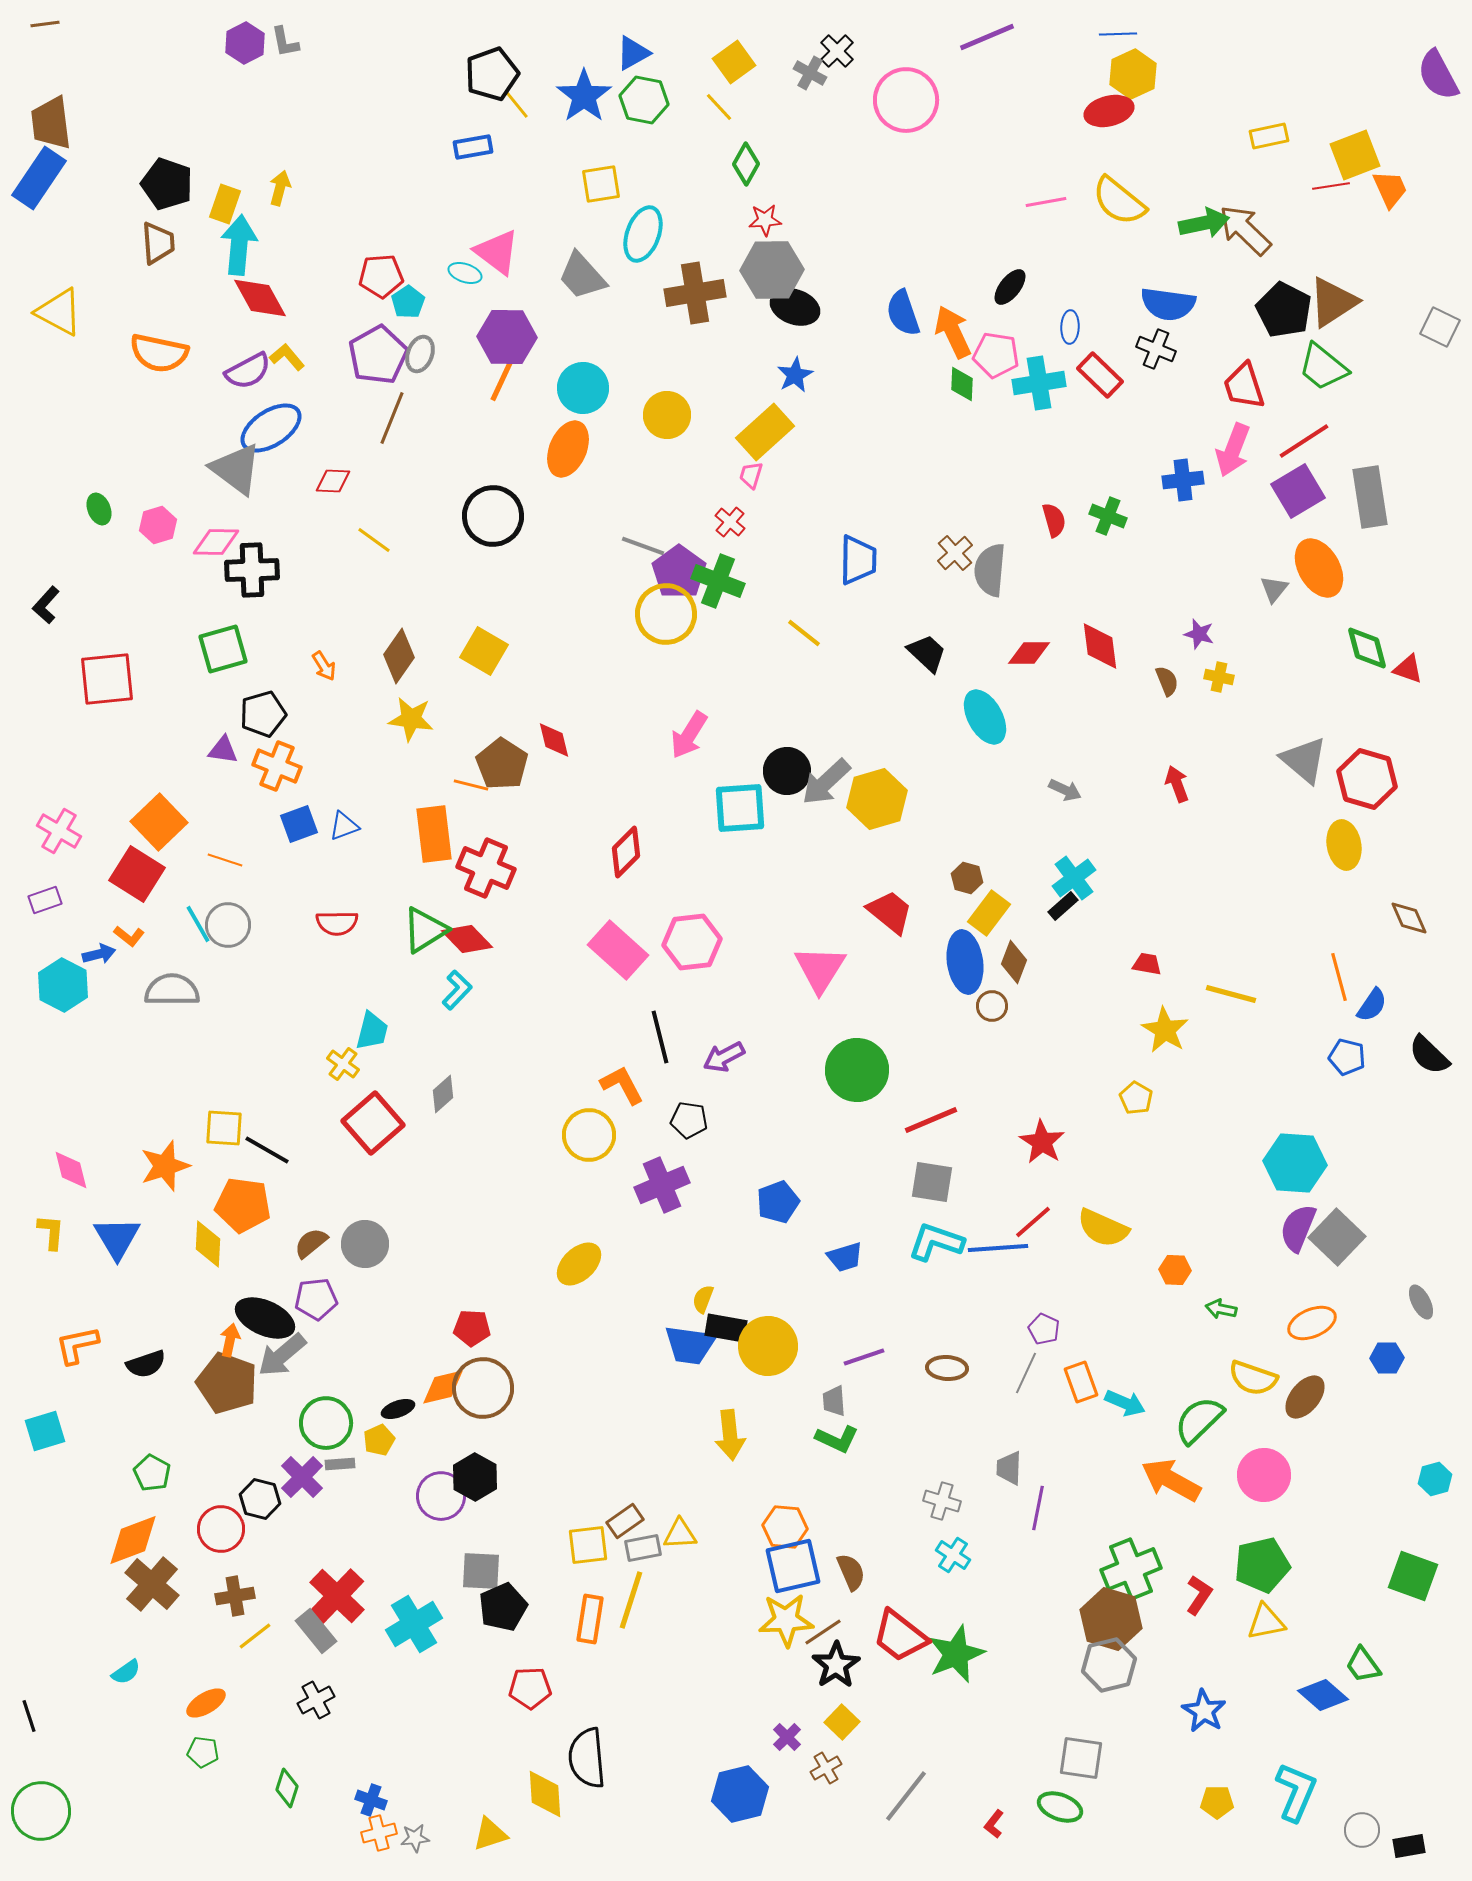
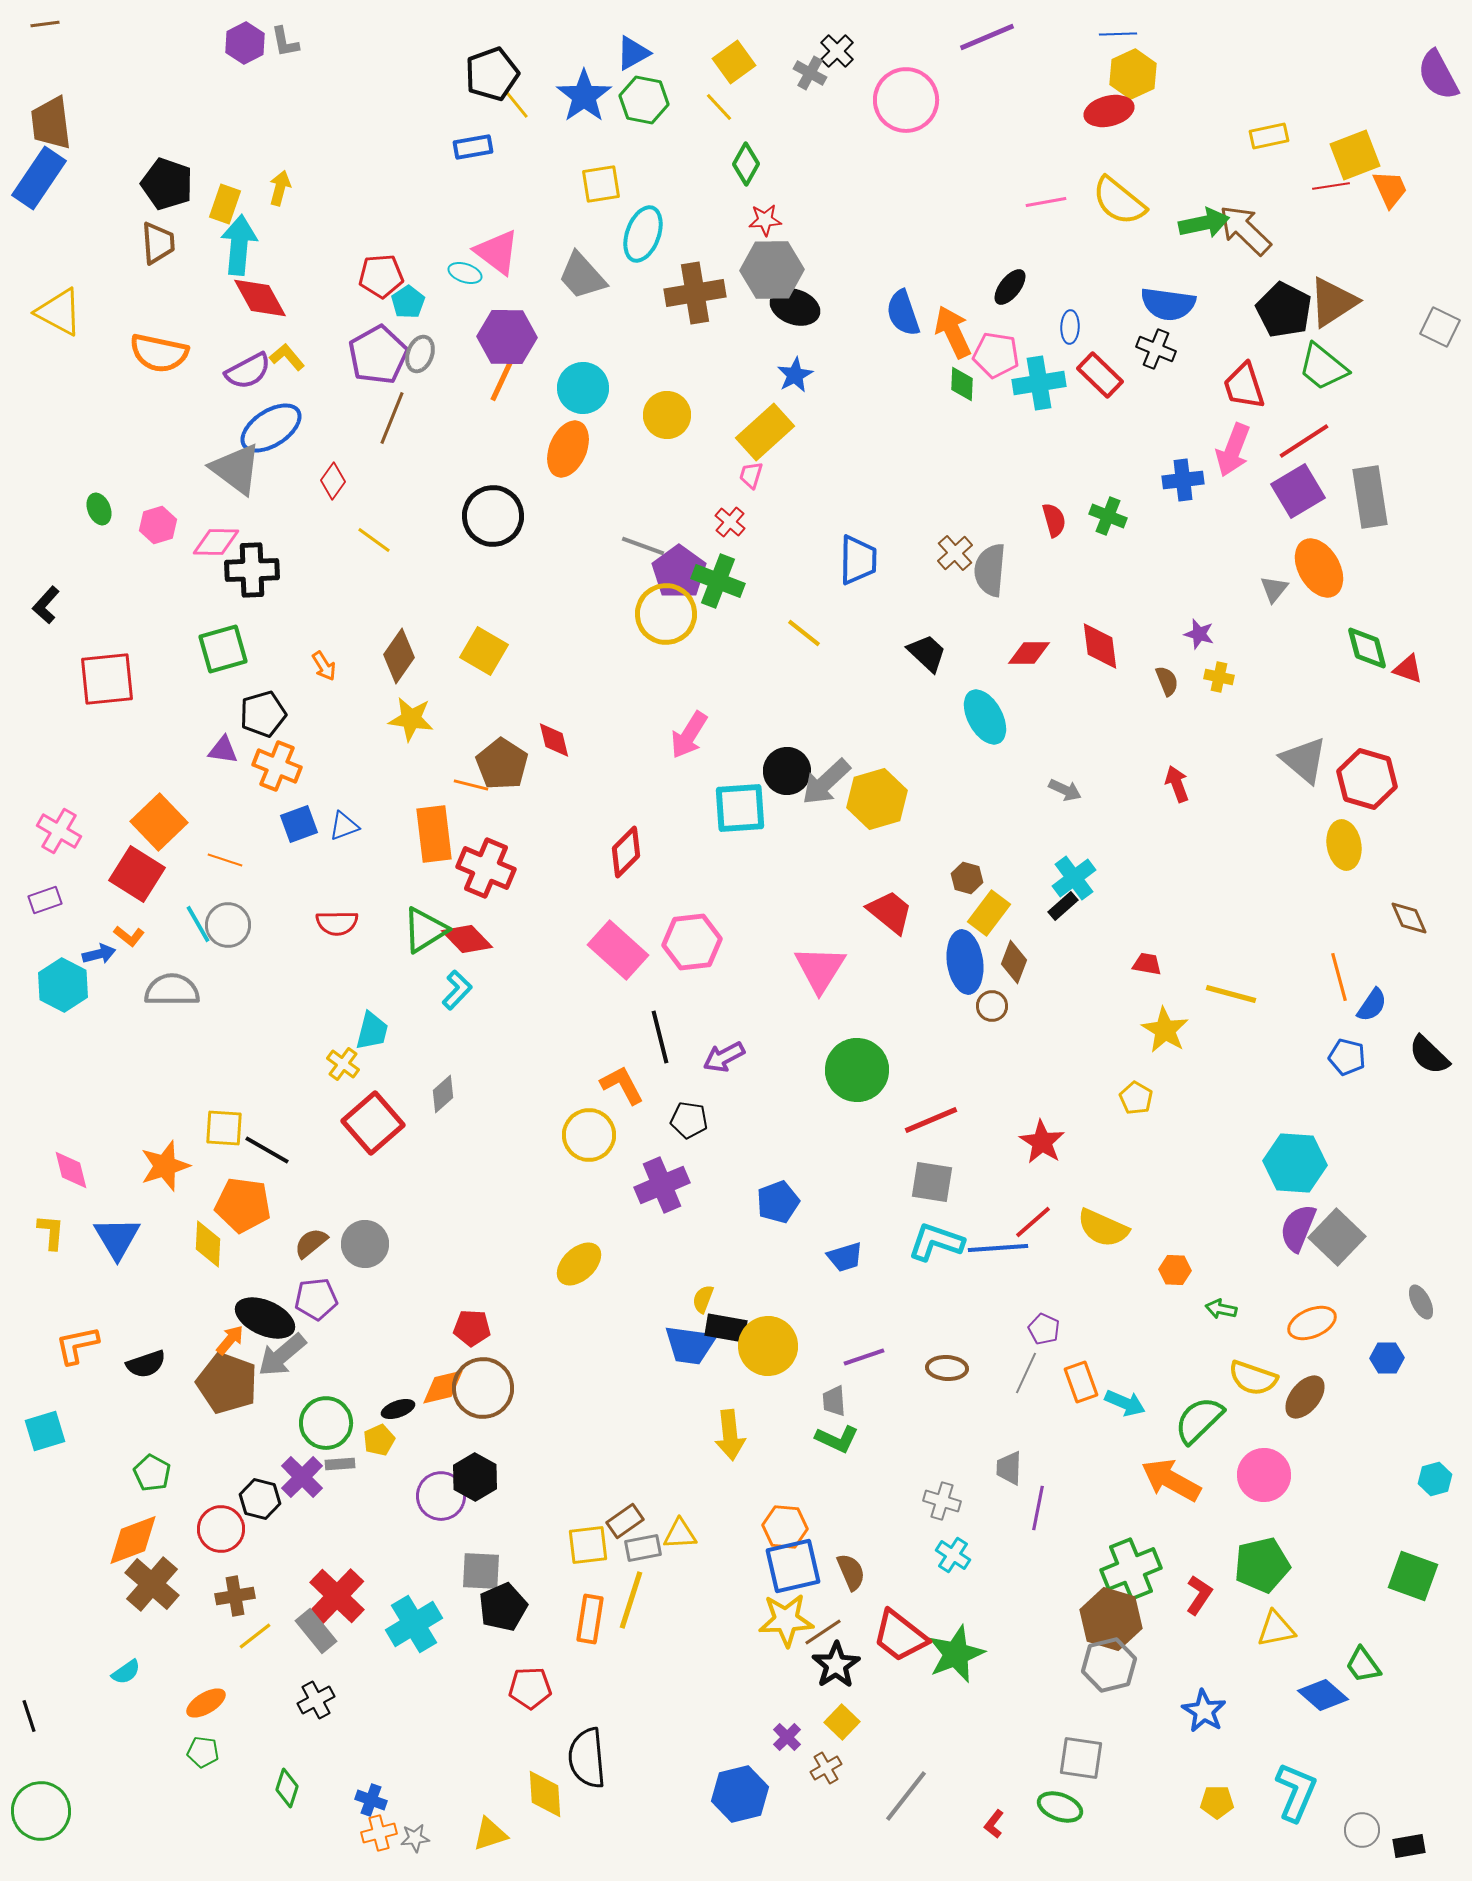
red diamond at (333, 481): rotated 57 degrees counterclockwise
orange arrow at (230, 1340): rotated 28 degrees clockwise
yellow triangle at (1266, 1622): moved 10 px right, 7 px down
